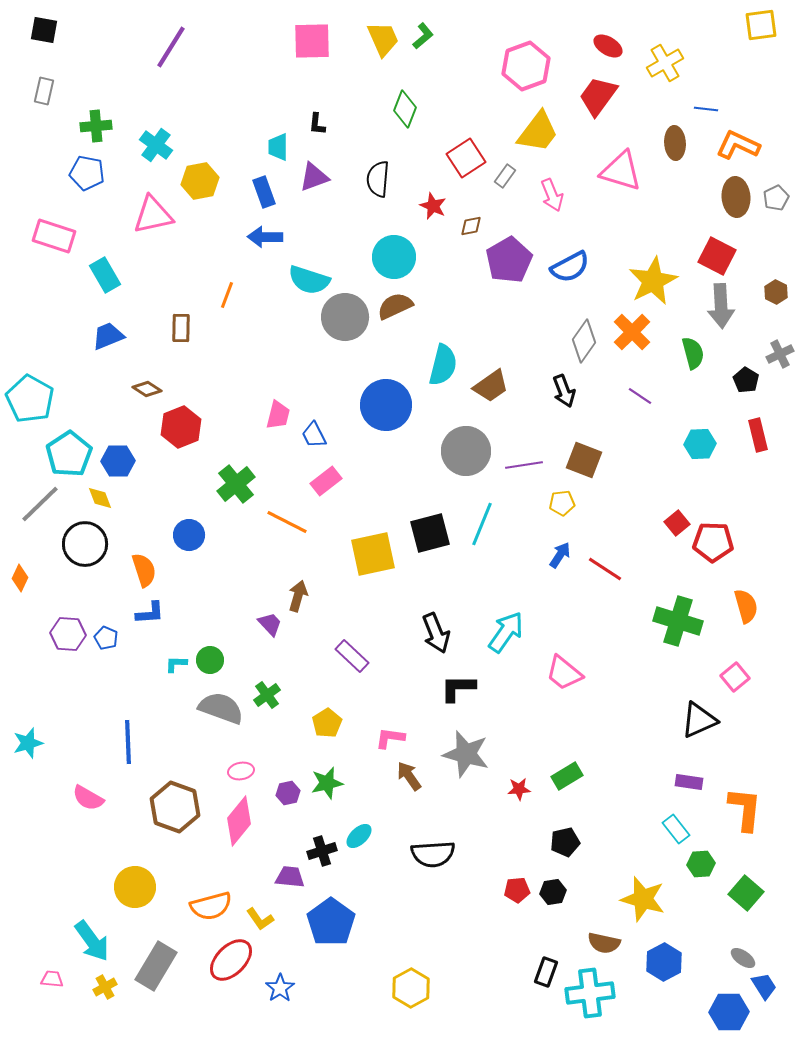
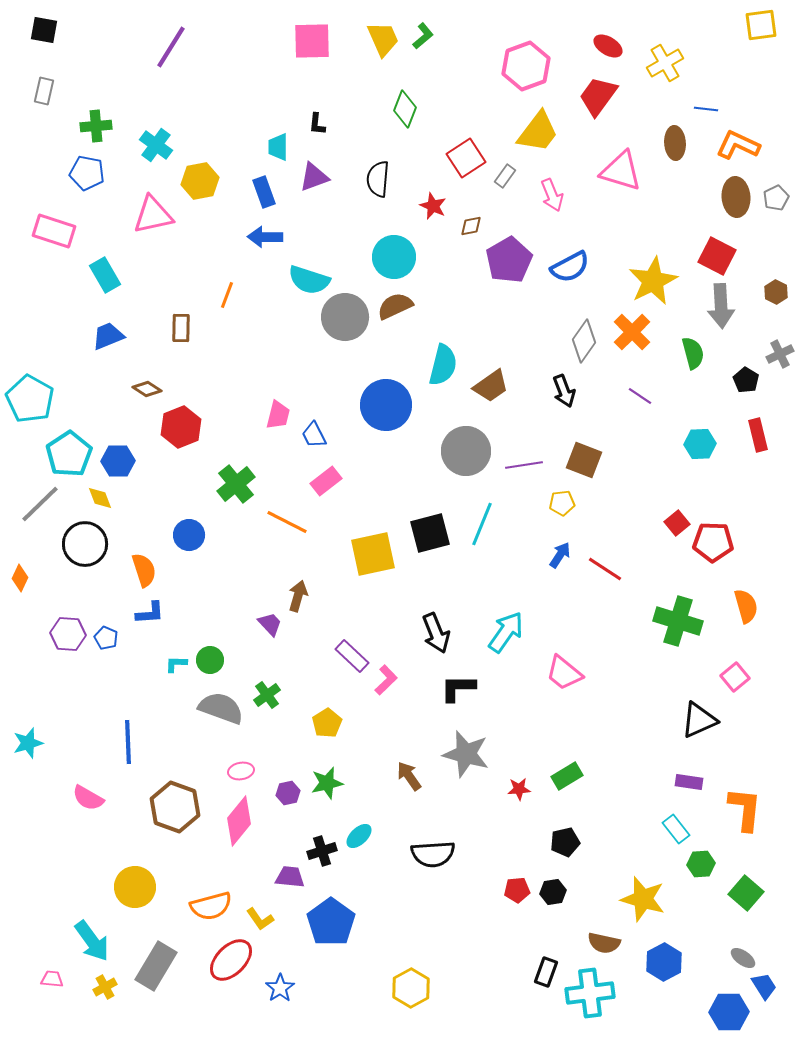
pink rectangle at (54, 236): moved 5 px up
pink L-shape at (390, 738): moved 4 px left, 58 px up; rotated 128 degrees clockwise
